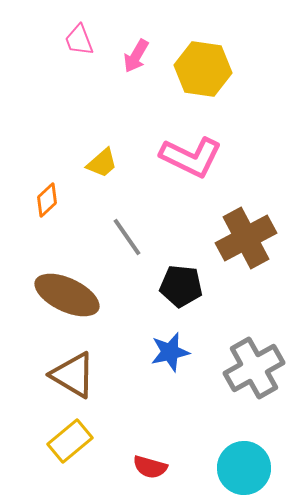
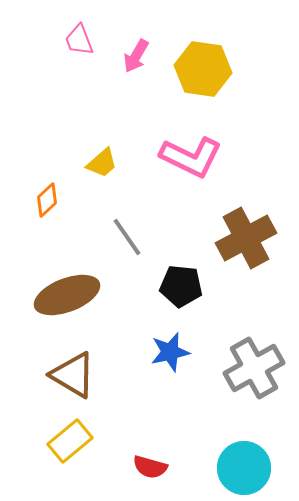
brown ellipse: rotated 46 degrees counterclockwise
